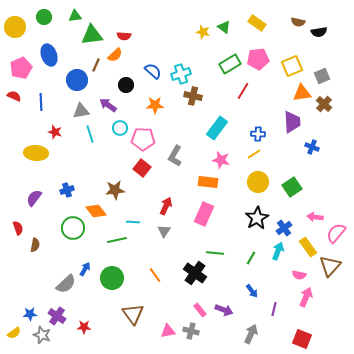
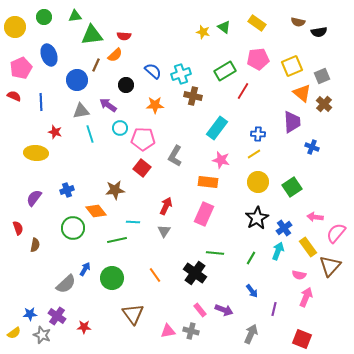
green rectangle at (230, 64): moved 5 px left, 7 px down
orange triangle at (302, 93): rotated 48 degrees clockwise
